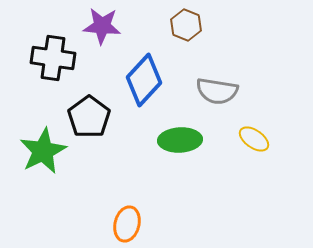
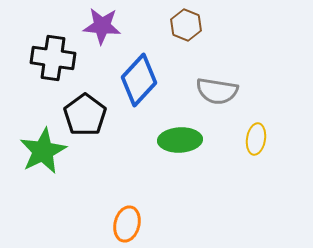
blue diamond: moved 5 px left
black pentagon: moved 4 px left, 2 px up
yellow ellipse: moved 2 px right; rotated 64 degrees clockwise
